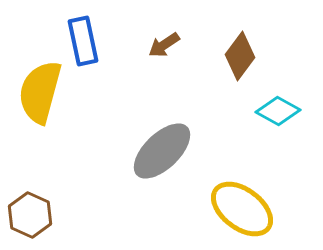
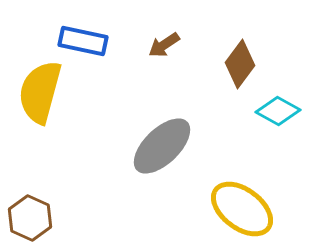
blue rectangle: rotated 66 degrees counterclockwise
brown diamond: moved 8 px down
gray ellipse: moved 5 px up
brown hexagon: moved 3 px down
